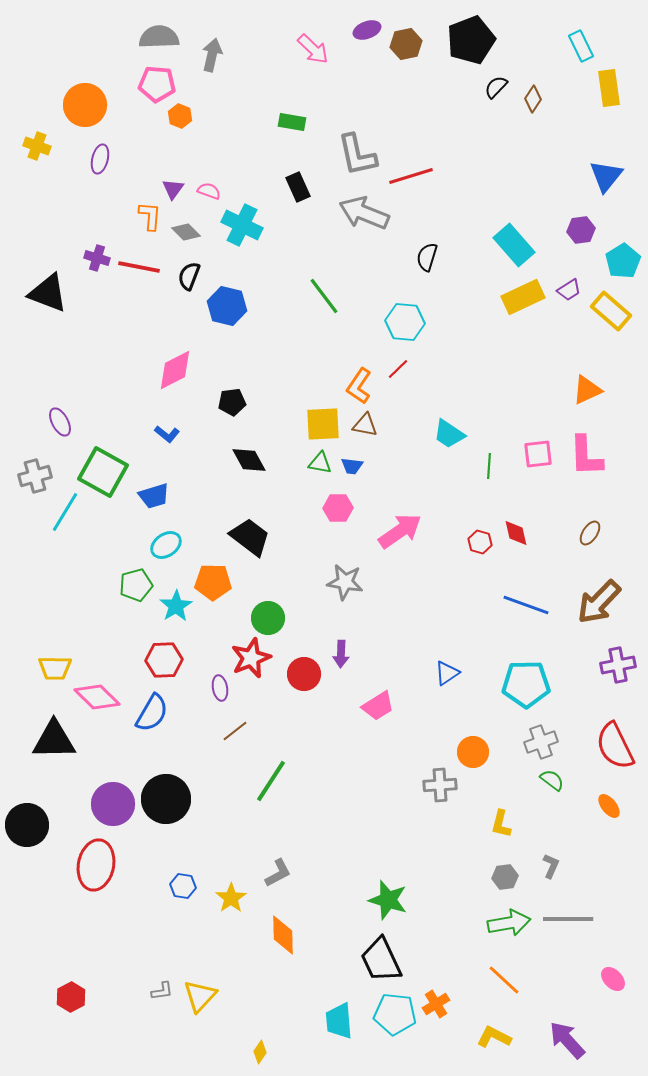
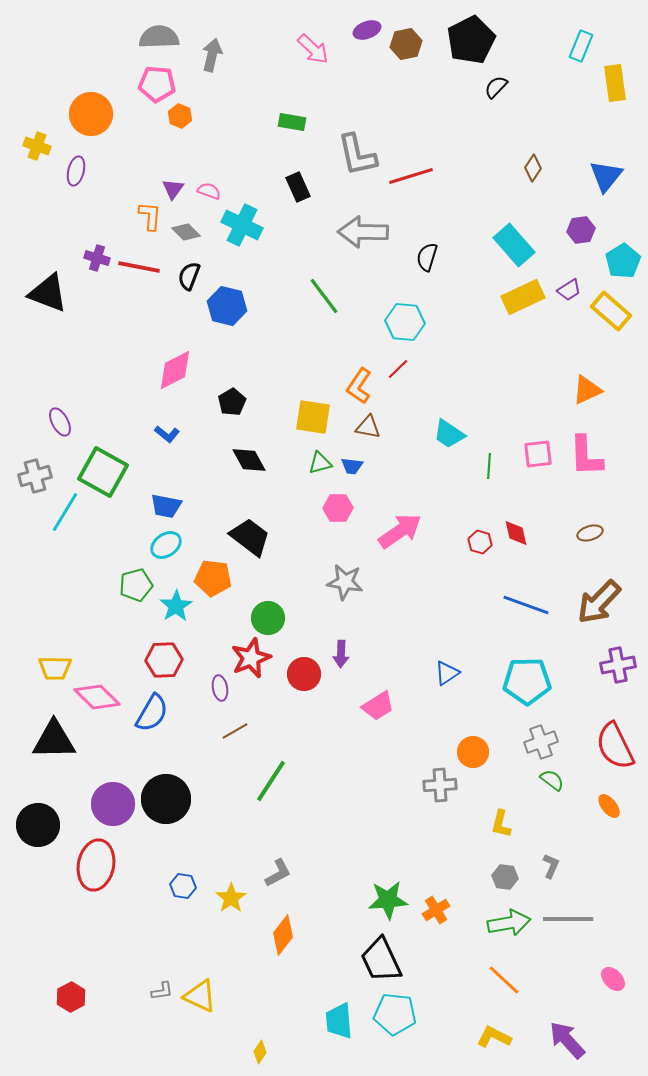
black pentagon at (471, 40): rotated 6 degrees counterclockwise
cyan rectangle at (581, 46): rotated 48 degrees clockwise
yellow rectangle at (609, 88): moved 6 px right, 5 px up
brown diamond at (533, 99): moved 69 px down
orange circle at (85, 105): moved 6 px right, 9 px down
purple ellipse at (100, 159): moved 24 px left, 12 px down
gray arrow at (364, 213): moved 1 px left, 19 px down; rotated 21 degrees counterclockwise
black pentagon at (232, 402): rotated 24 degrees counterclockwise
yellow square at (323, 424): moved 10 px left, 7 px up; rotated 12 degrees clockwise
brown triangle at (365, 425): moved 3 px right, 2 px down
green triangle at (320, 463): rotated 25 degrees counterclockwise
blue trapezoid at (154, 496): moved 12 px right, 10 px down; rotated 28 degrees clockwise
brown ellipse at (590, 533): rotated 40 degrees clockwise
orange pentagon at (213, 582): moved 4 px up; rotated 6 degrees clockwise
cyan pentagon at (526, 684): moved 1 px right, 3 px up
brown line at (235, 731): rotated 8 degrees clockwise
black circle at (27, 825): moved 11 px right
gray hexagon at (505, 877): rotated 15 degrees clockwise
green star at (388, 900): rotated 21 degrees counterclockwise
orange diamond at (283, 935): rotated 39 degrees clockwise
yellow triangle at (200, 996): rotated 48 degrees counterclockwise
orange cross at (436, 1004): moved 94 px up
